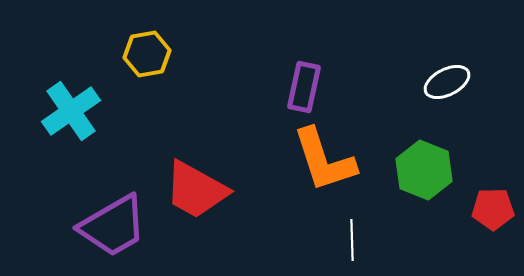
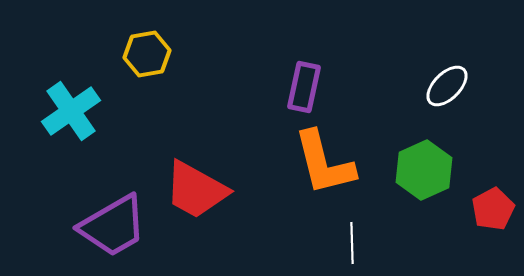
white ellipse: moved 4 px down; rotated 18 degrees counterclockwise
orange L-shape: moved 3 px down; rotated 4 degrees clockwise
green hexagon: rotated 14 degrees clockwise
red pentagon: rotated 27 degrees counterclockwise
white line: moved 3 px down
